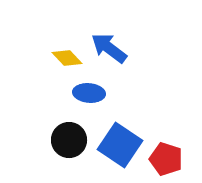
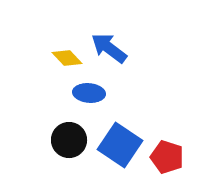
red pentagon: moved 1 px right, 2 px up
